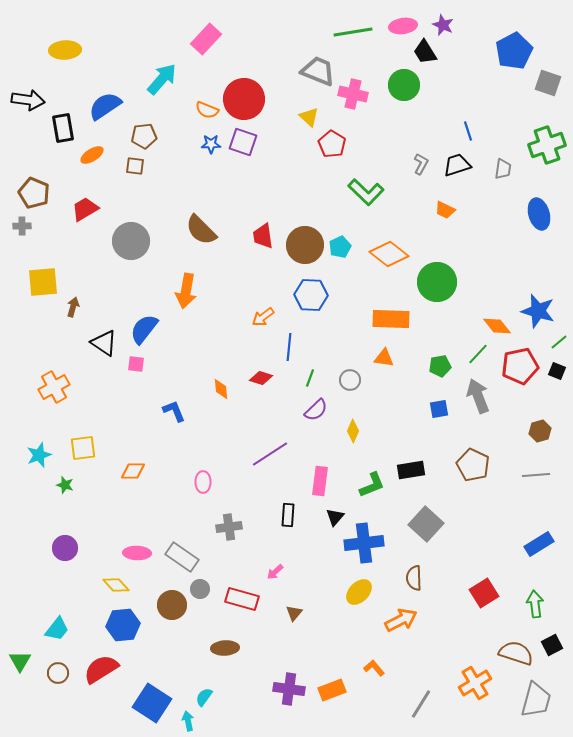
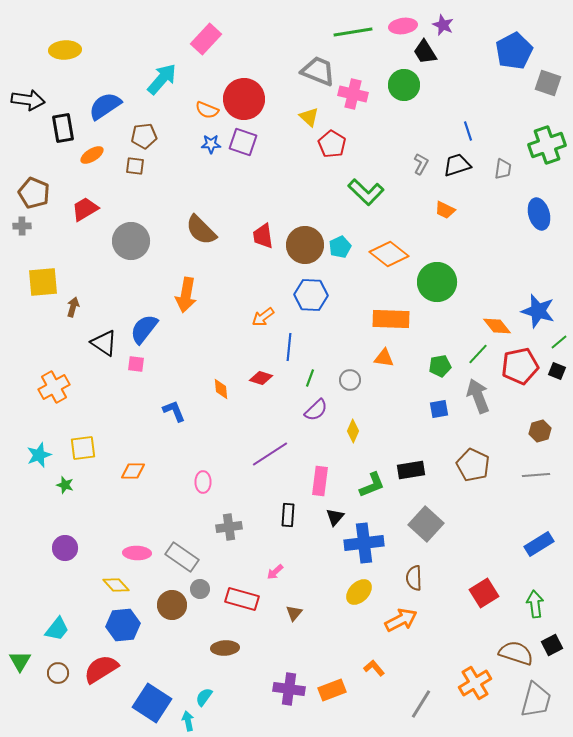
orange arrow at (186, 291): moved 4 px down
